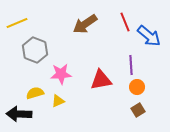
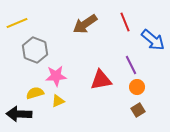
blue arrow: moved 4 px right, 4 px down
purple line: rotated 24 degrees counterclockwise
pink star: moved 5 px left, 2 px down
